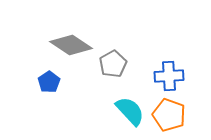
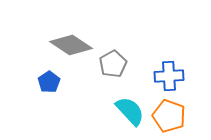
orange pentagon: moved 1 px down
